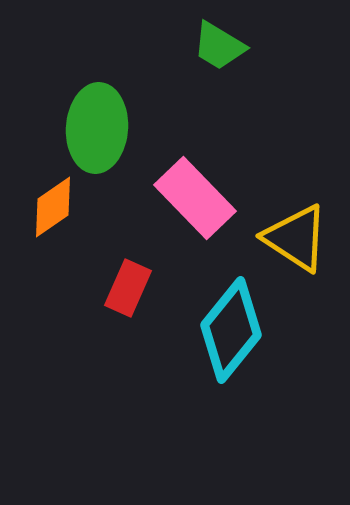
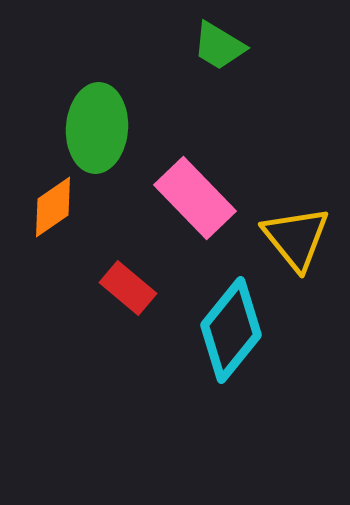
yellow triangle: rotated 18 degrees clockwise
red rectangle: rotated 74 degrees counterclockwise
